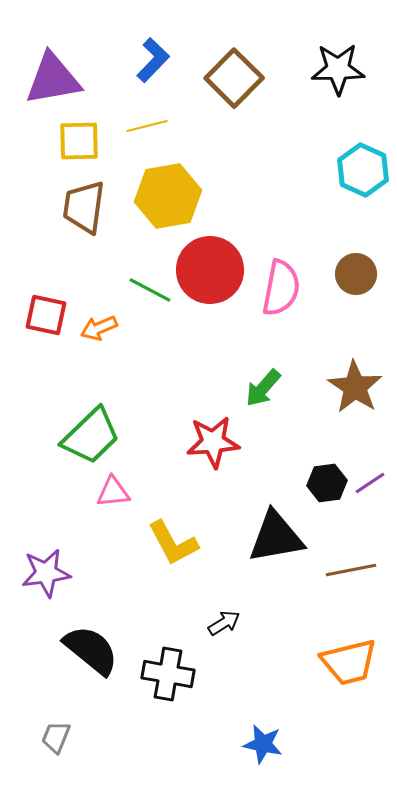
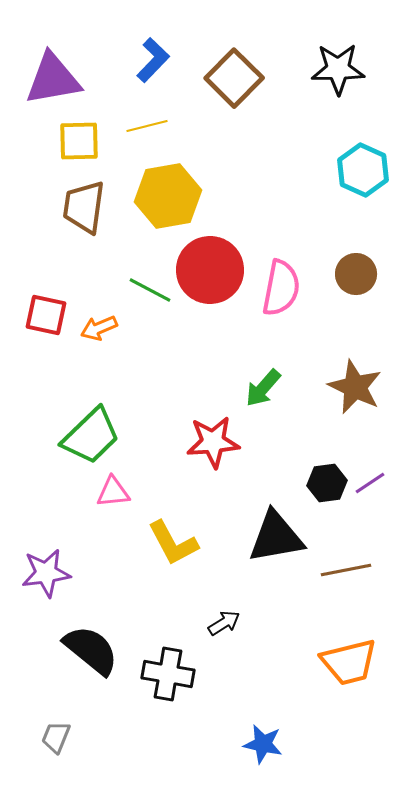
brown star: rotated 8 degrees counterclockwise
brown line: moved 5 px left
